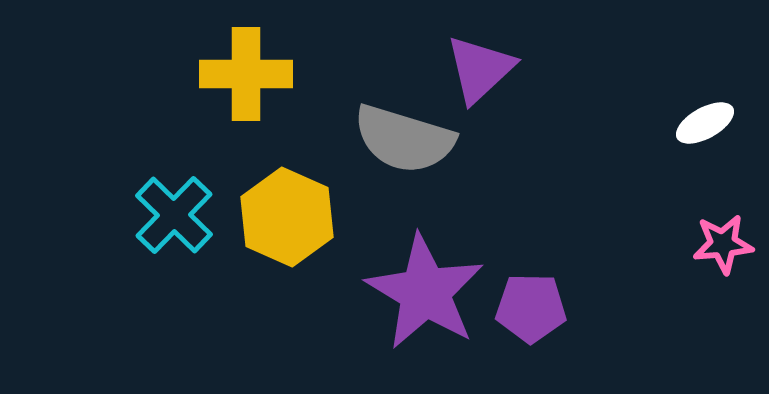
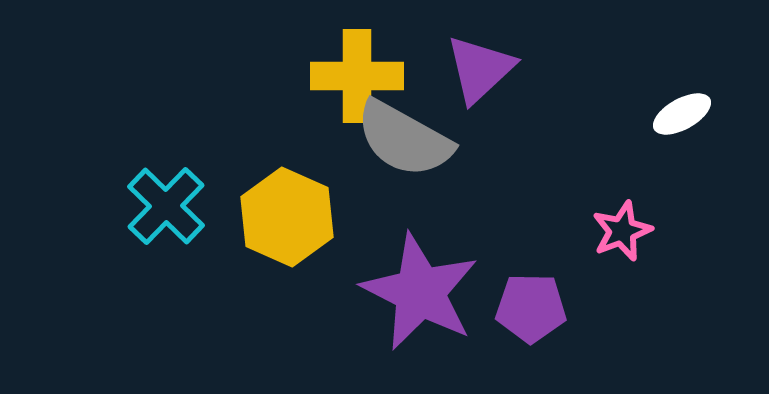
yellow cross: moved 111 px right, 2 px down
white ellipse: moved 23 px left, 9 px up
gray semicircle: rotated 12 degrees clockwise
cyan cross: moved 8 px left, 9 px up
pink star: moved 101 px left, 13 px up; rotated 16 degrees counterclockwise
purple star: moved 5 px left; rotated 4 degrees counterclockwise
